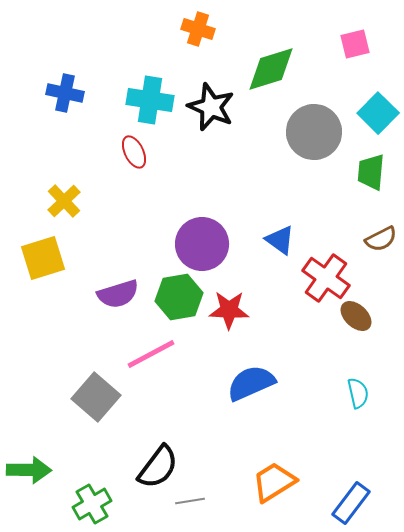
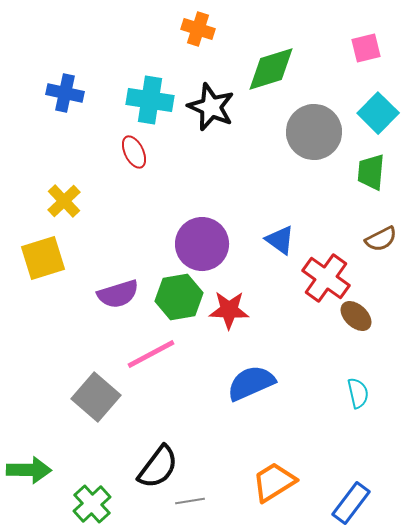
pink square: moved 11 px right, 4 px down
green cross: rotated 12 degrees counterclockwise
